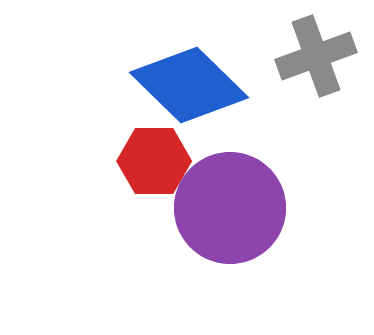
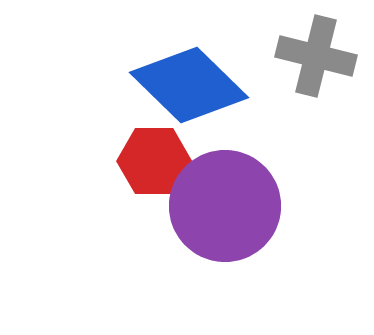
gray cross: rotated 34 degrees clockwise
purple circle: moved 5 px left, 2 px up
